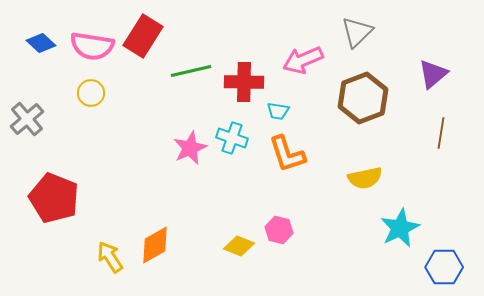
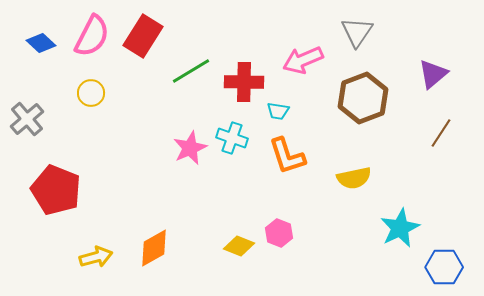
gray triangle: rotated 12 degrees counterclockwise
pink semicircle: moved 10 px up; rotated 72 degrees counterclockwise
green line: rotated 18 degrees counterclockwise
brown line: rotated 24 degrees clockwise
orange L-shape: moved 2 px down
yellow semicircle: moved 11 px left
red pentagon: moved 2 px right, 8 px up
pink hexagon: moved 3 px down; rotated 8 degrees clockwise
orange diamond: moved 1 px left, 3 px down
yellow arrow: moved 14 px left; rotated 108 degrees clockwise
